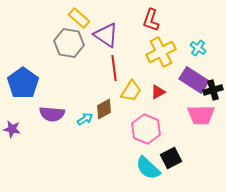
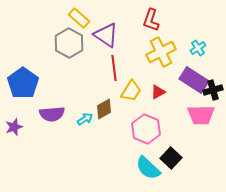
gray hexagon: rotated 20 degrees clockwise
cyan cross: rotated 21 degrees clockwise
purple semicircle: rotated 10 degrees counterclockwise
purple star: moved 2 px right, 2 px up; rotated 30 degrees counterclockwise
black square: rotated 20 degrees counterclockwise
